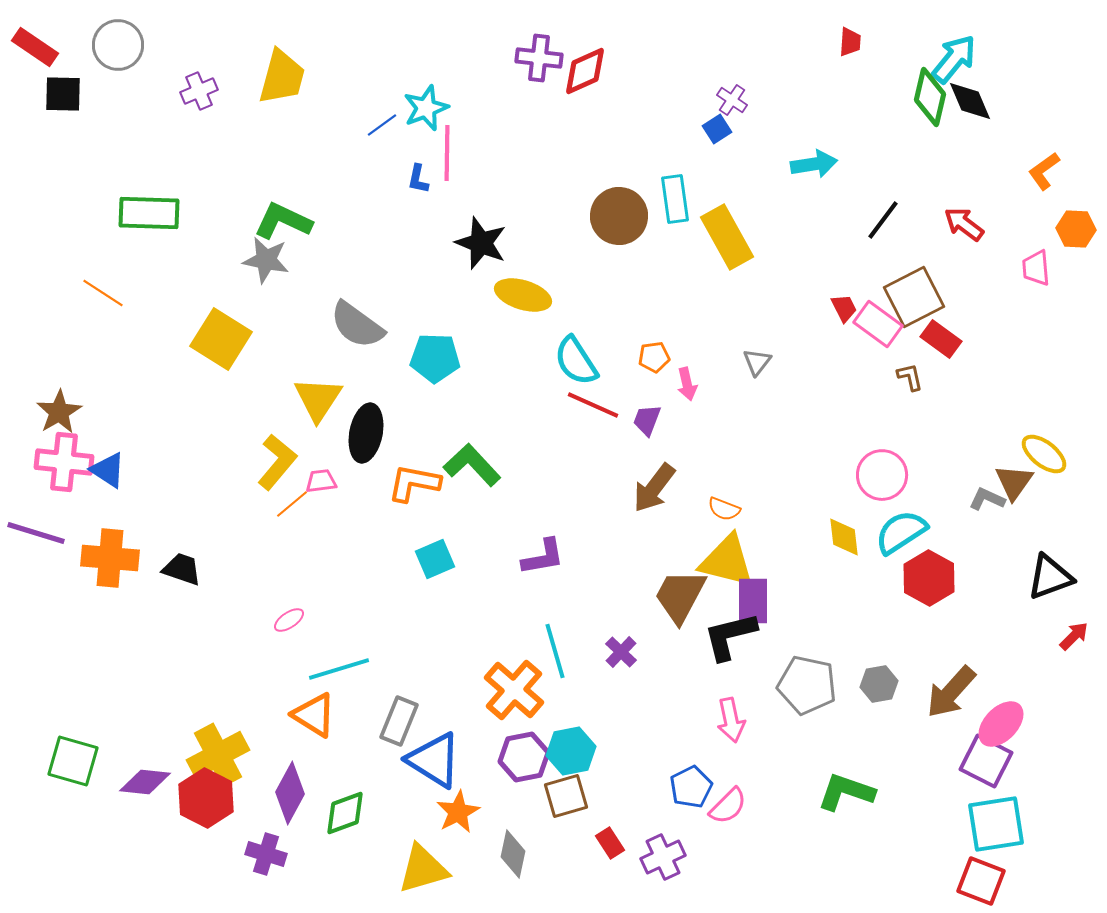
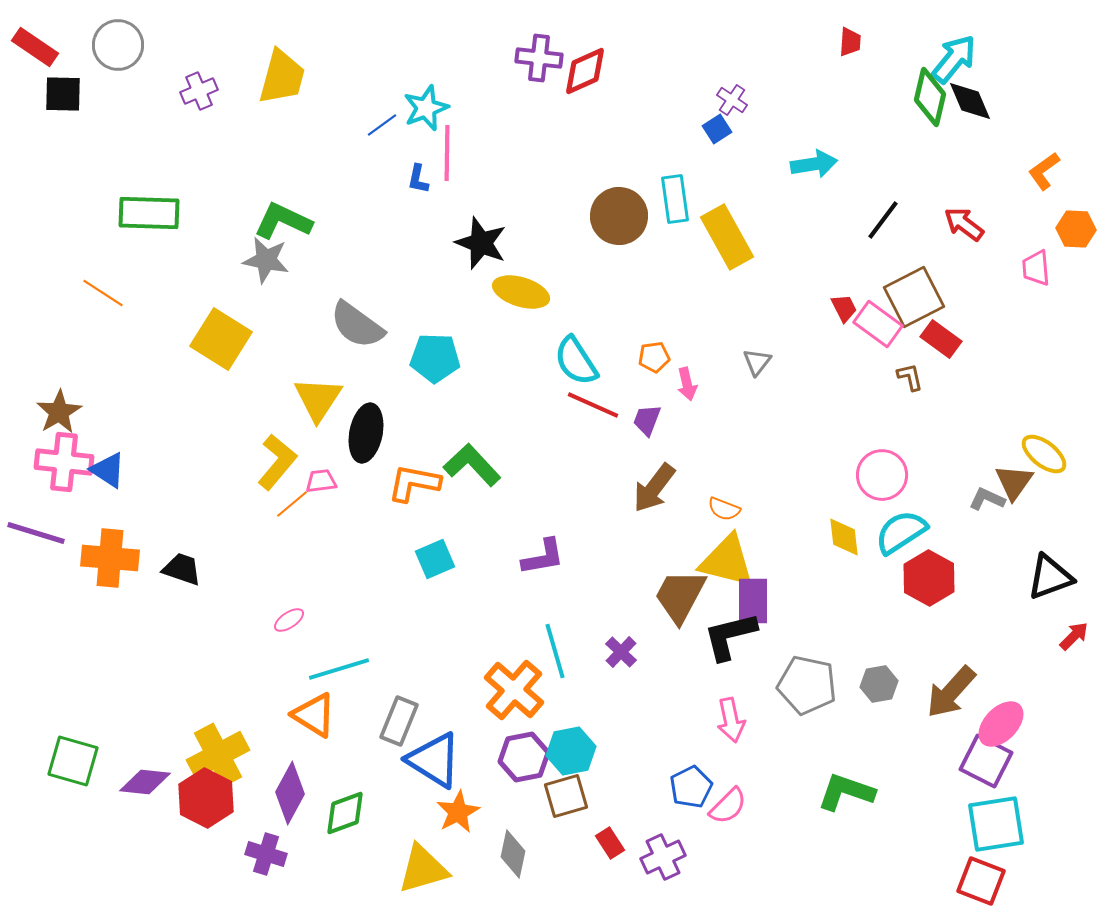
yellow ellipse at (523, 295): moved 2 px left, 3 px up
